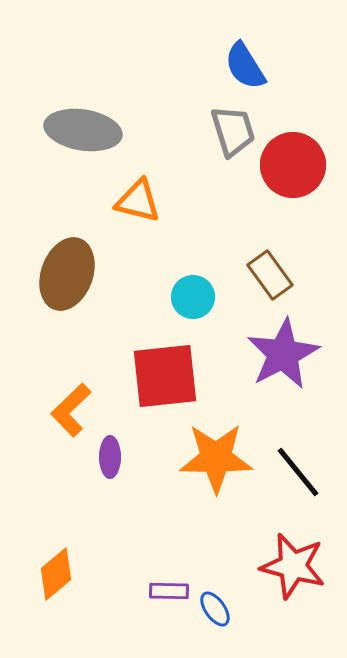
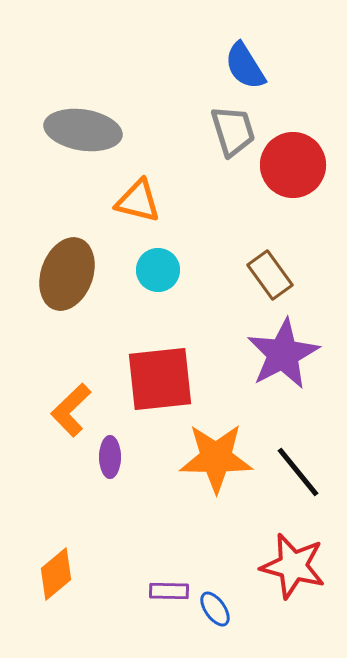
cyan circle: moved 35 px left, 27 px up
red square: moved 5 px left, 3 px down
